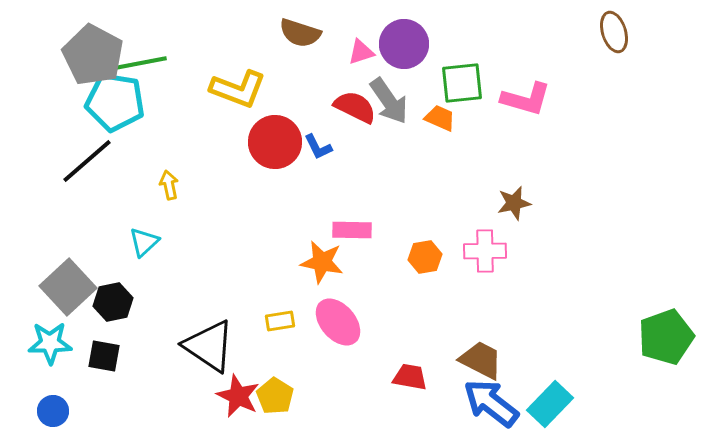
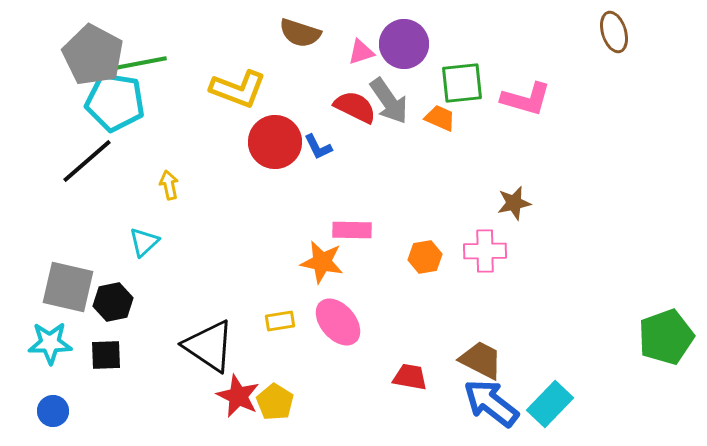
gray square: rotated 34 degrees counterclockwise
black square: moved 2 px right, 1 px up; rotated 12 degrees counterclockwise
yellow pentagon: moved 6 px down
